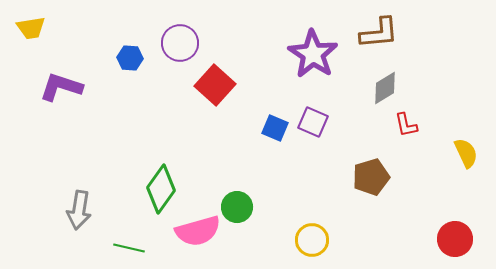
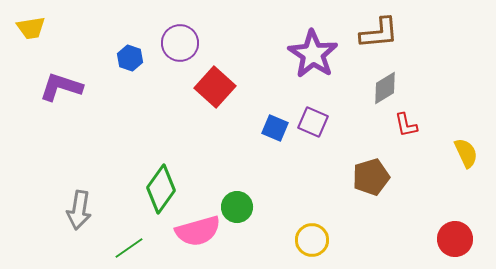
blue hexagon: rotated 15 degrees clockwise
red square: moved 2 px down
green line: rotated 48 degrees counterclockwise
